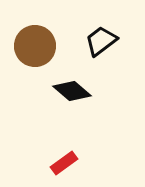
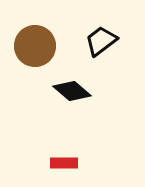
red rectangle: rotated 36 degrees clockwise
